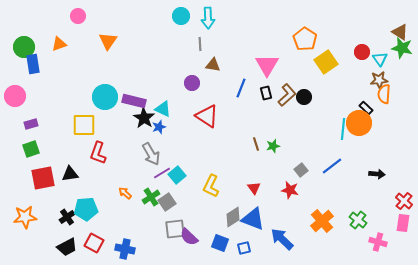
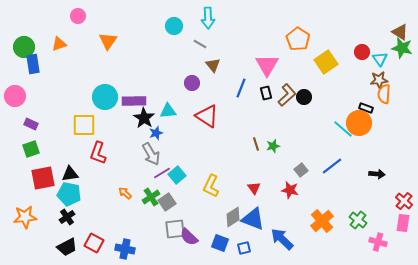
cyan circle at (181, 16): moved 7 px left, 10 px down
orange pentagon at (305, 39): moved 7 px left
gray line at (200, 44): rotated 56 degrees counterclockwise
brown triangle at (213, 65): rotated 42 degrees clockwise
purple rectangle at (134, 101): rotated 15 degrees counterclockwise
black rectangle at (366, 108): rotated 24 degrees counterclockwise
cyan triangle at (163, 109): moved 5 px right, 2 px down; rotated 30 degrees counterclockwise
purple rectangle at (31, 124): rotated 40 degrees clockwise
blue star at (159, 127): moved 3 px left, 6 px down
cyan line at (343, 129): rotated 55 degrees counterclockwise
cyan pentagon at (86, 209): moved 17 px left, 15 px up; rotated 15 degrees clockwise
